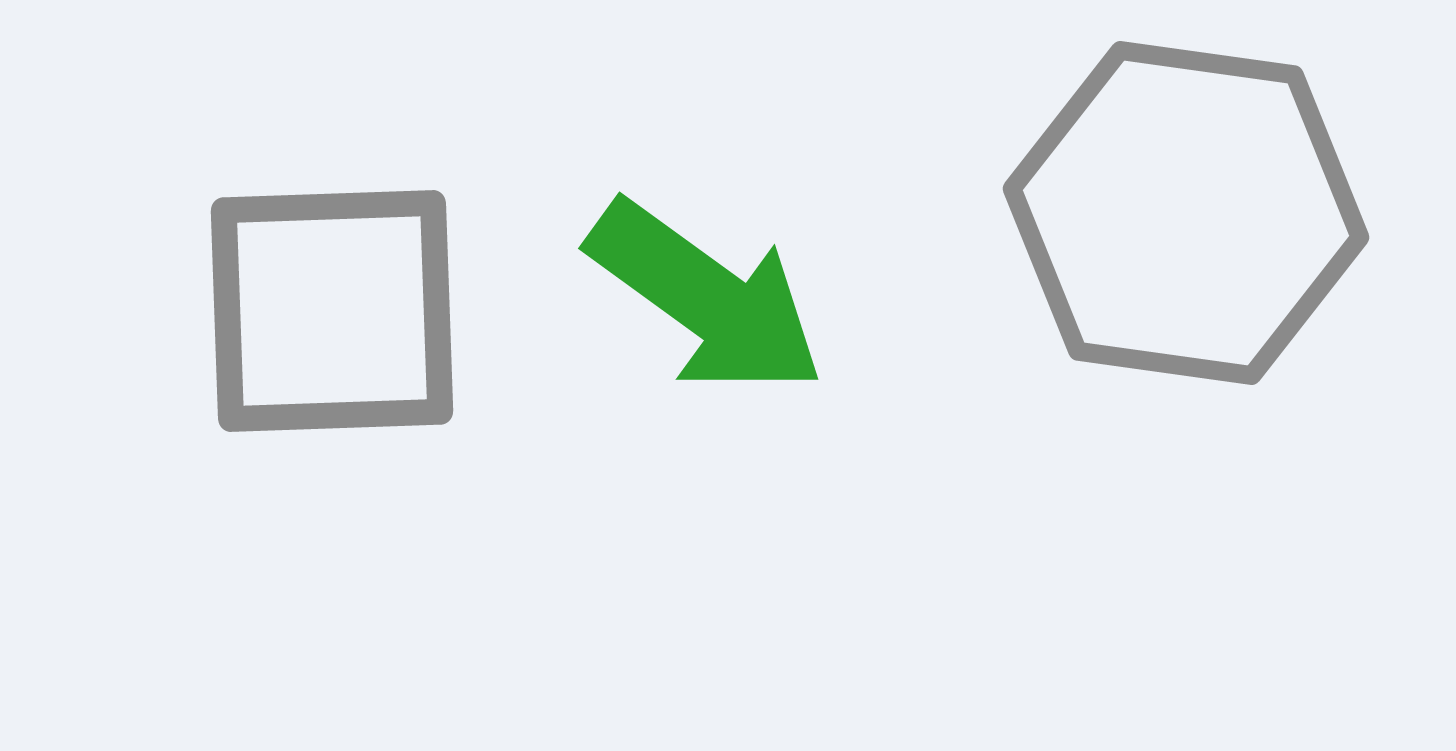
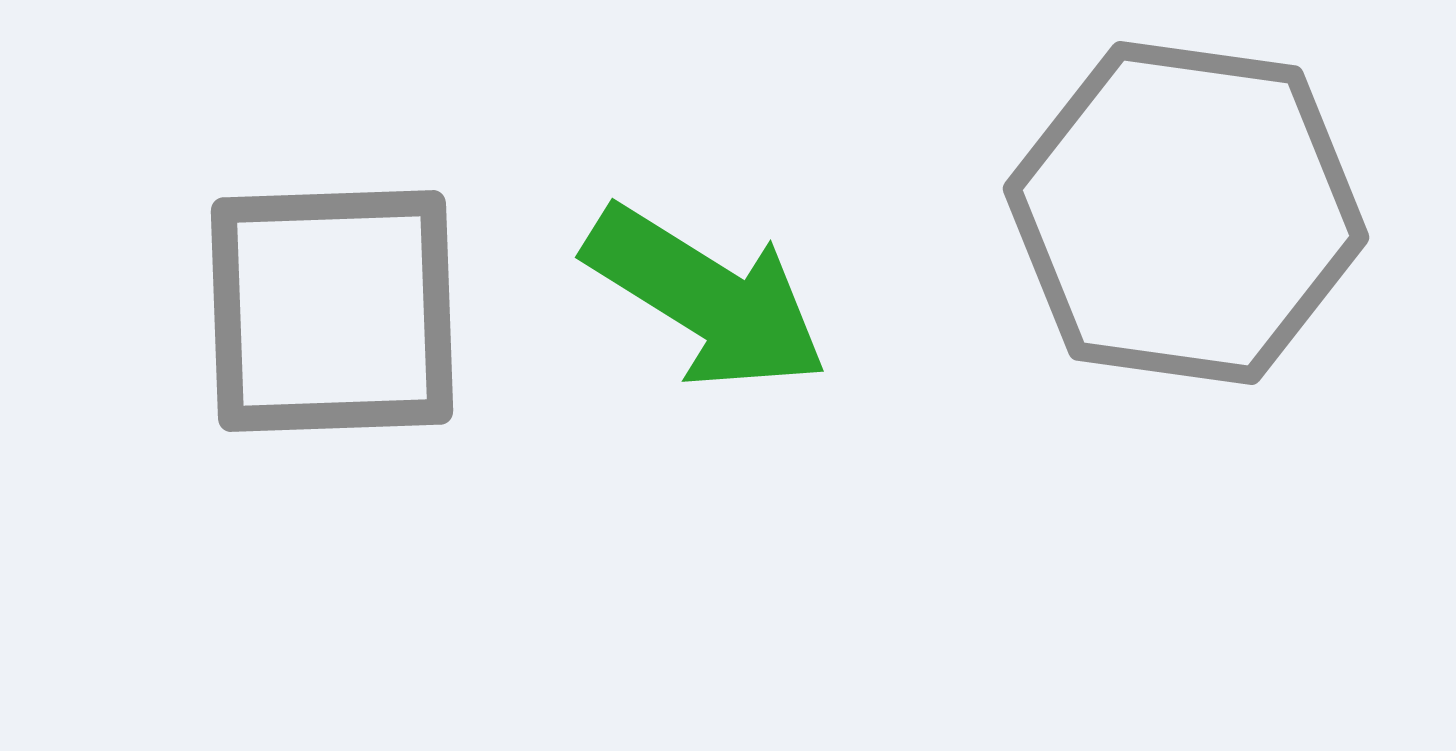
green arrow: rotated 4 degrees counterclockwise
